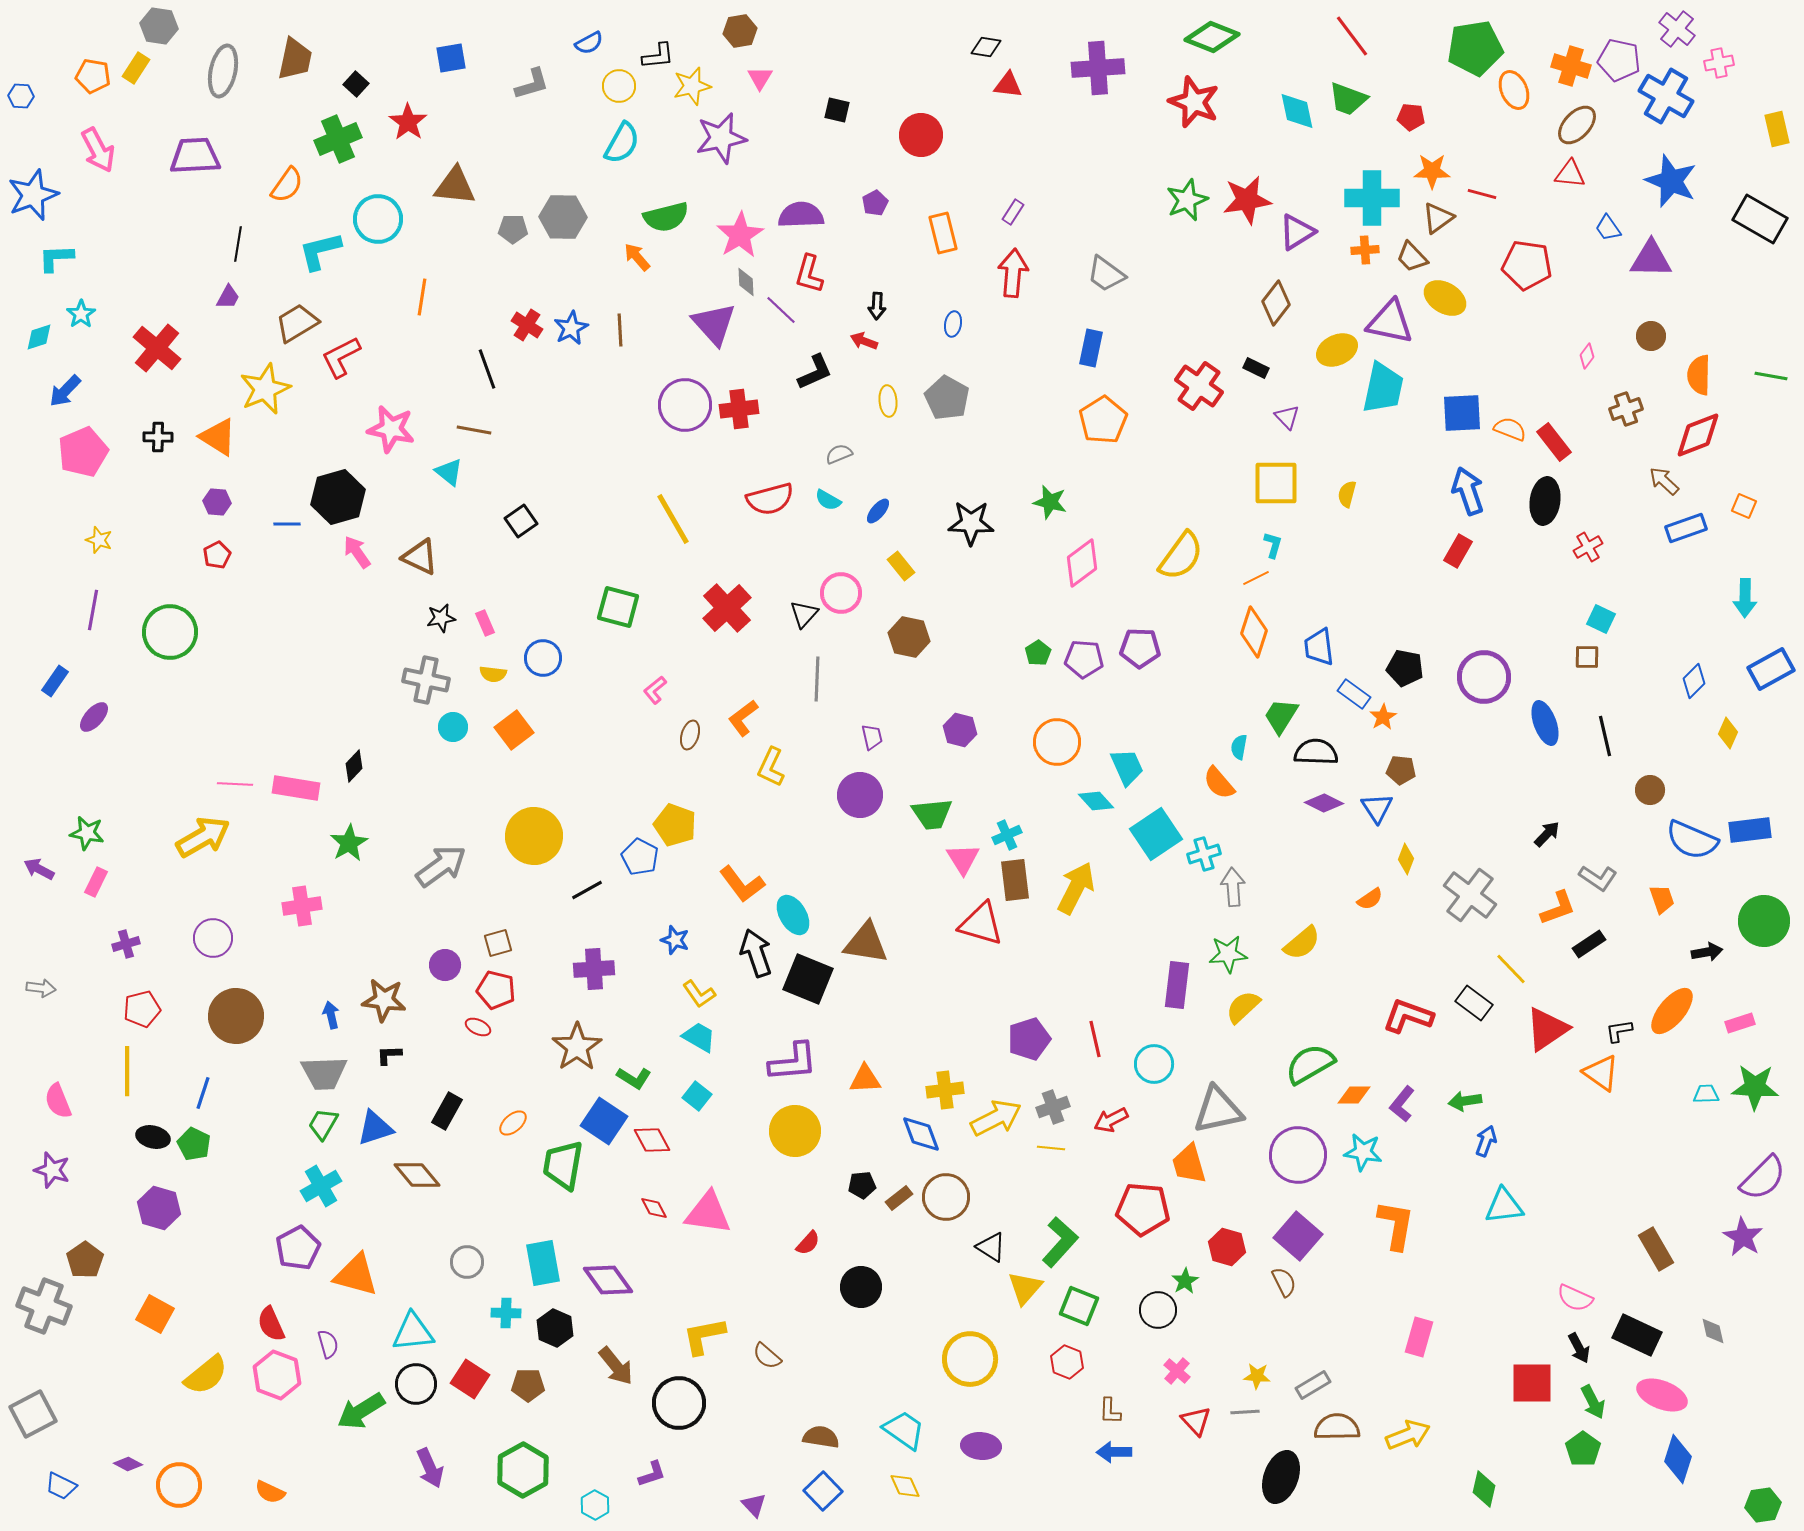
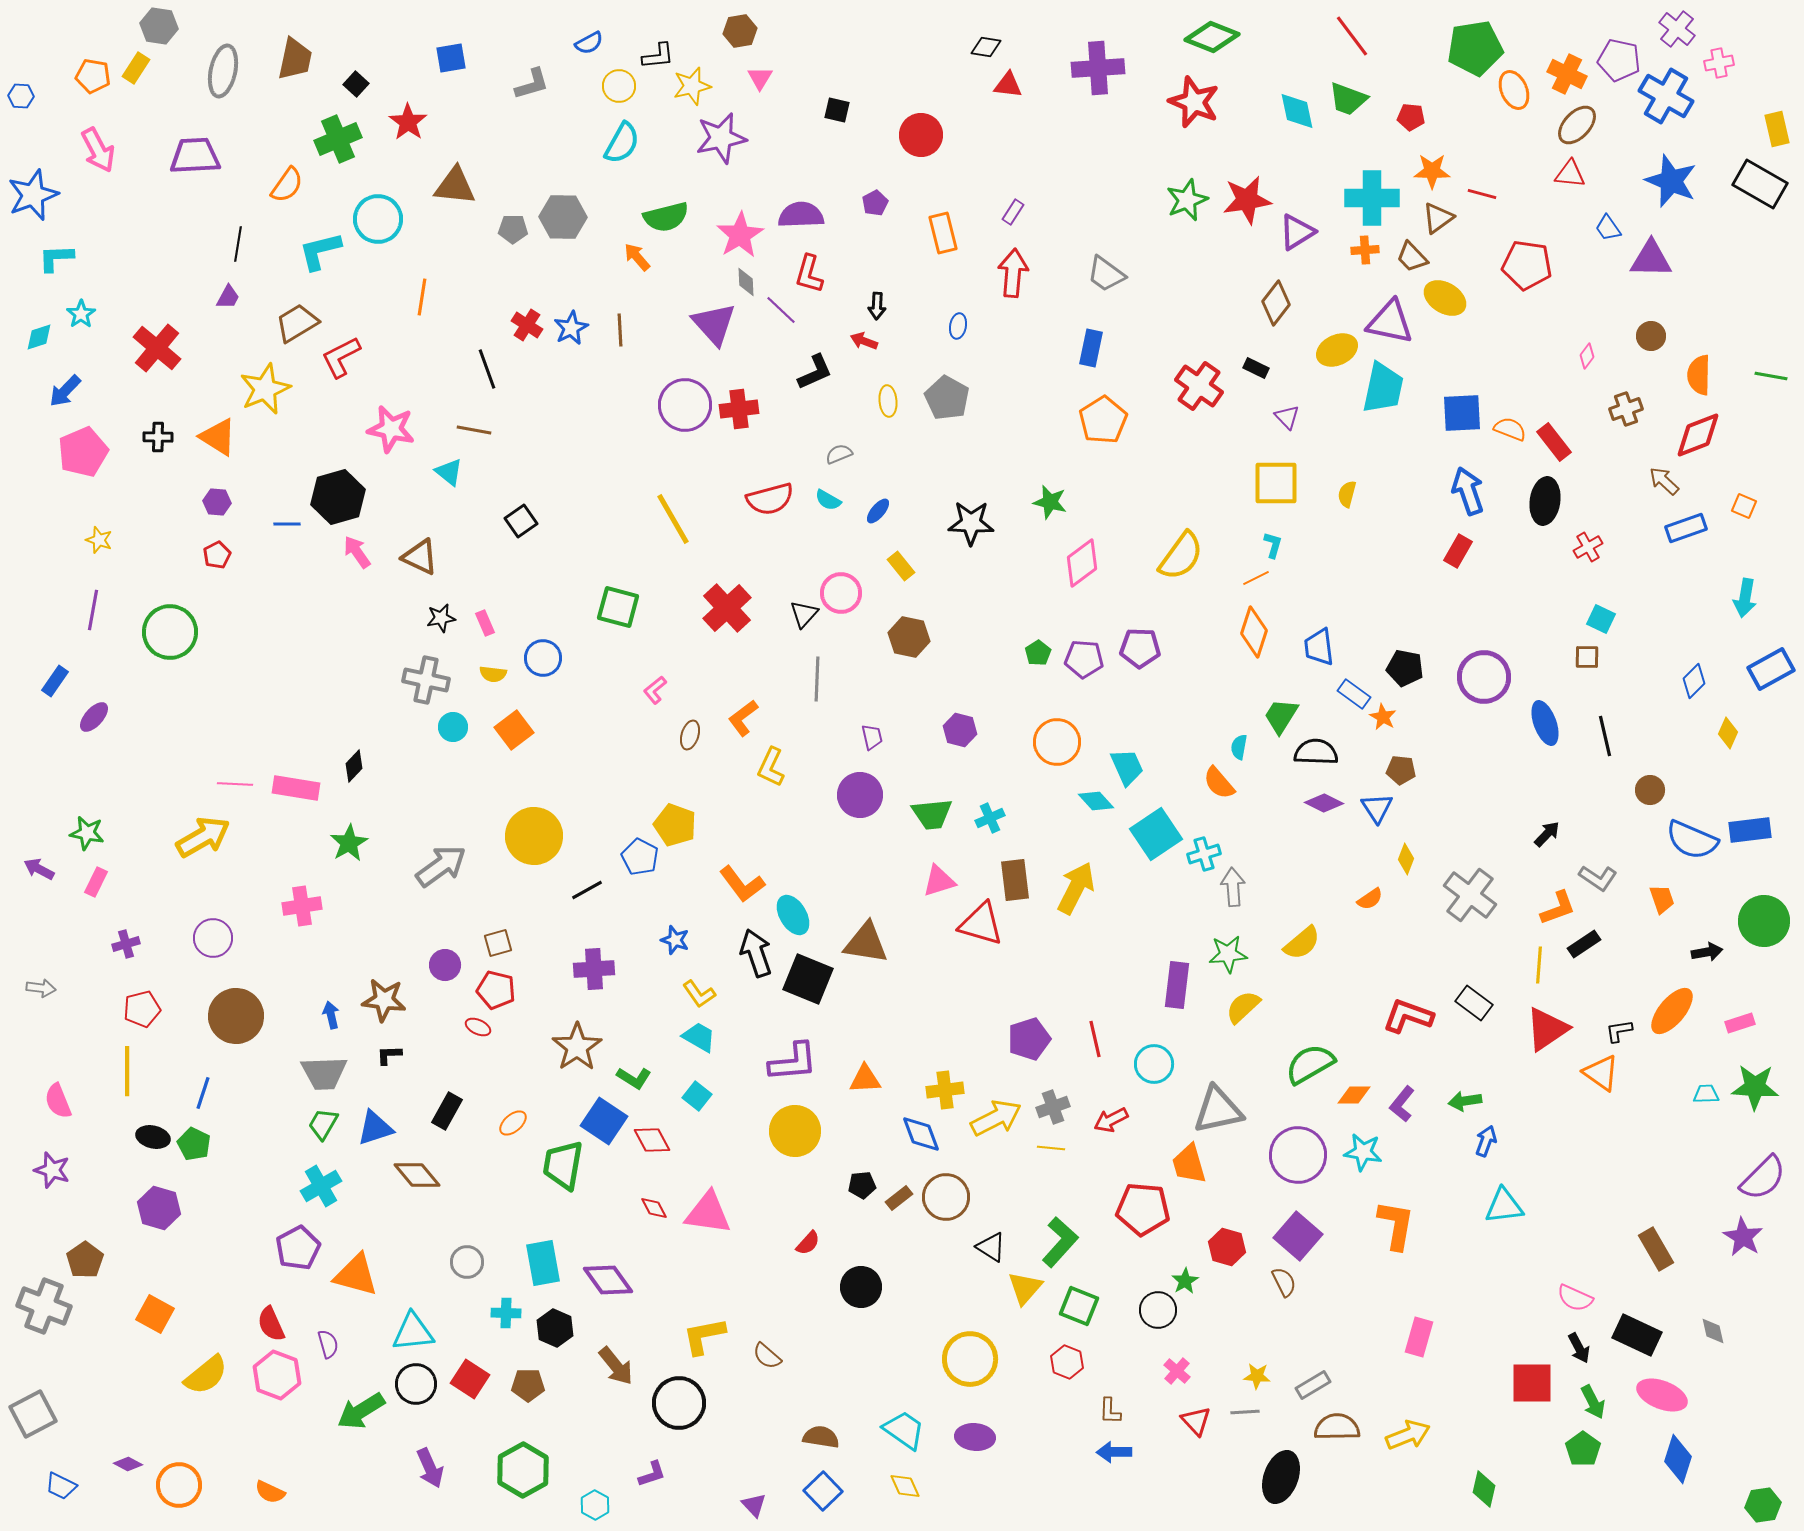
orange cross at (1571, 66): moved 4 px left, 8 px down; rotated 9 degrees clockwise
black rectangle at (1760, 219): moved 35 px up
blue ellipse at (953, 324): moved 5 px right, 2 px down
cyan arrow at (1745, 598): rotated 9 degrees clockwise
orange star at (1383, 717): rotated 12 degrees counterclockwise
cyan cross at (1007, 835): moved 17 px left, 17 px up
pink triangle at (963, 859): moved 24 px left, 22 px down; rotated 45 degrees clockwise
black rectangle at (1589, 944): moved 5 px left
yellow line at (1511, 969): moved 28 px right, 4 px up; rotated 48 degrees clockwise
purple ellipse at (981, 1446): moved 6 px left, 9 px up
